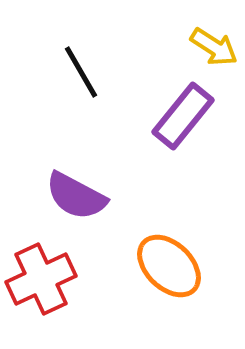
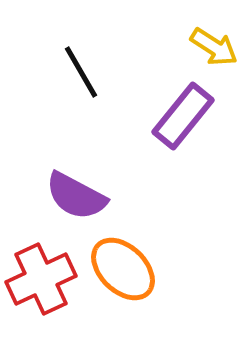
orange ellipse: moved 46 px left, 3 px down
